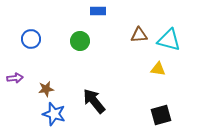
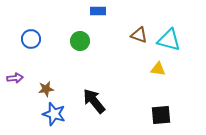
brown triangle: rotated 24 degrees clockwise
black square: rotated 10 degrees clockwise
